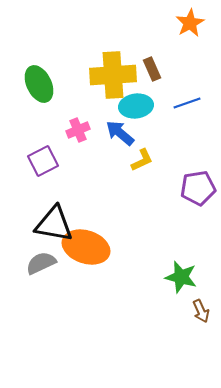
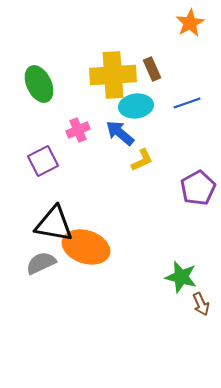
purple pentagon: rotated 20 degrees counterclockwise
brown arrow: moved 7 px up
